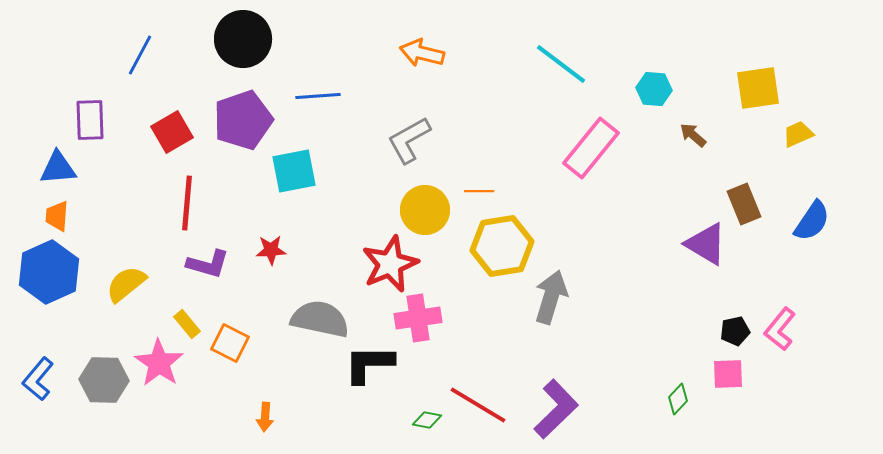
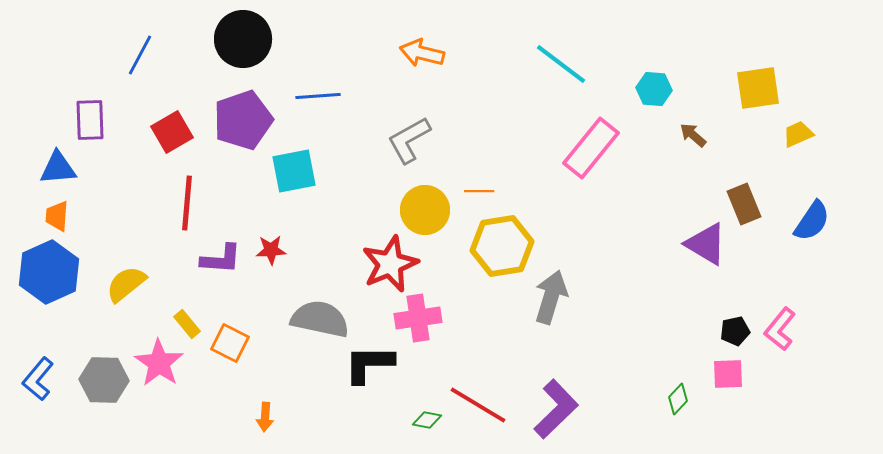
purple L-shape at (208, 264): moved 13 px right, 5 px up; rotated 12 degrees counterclockwise
